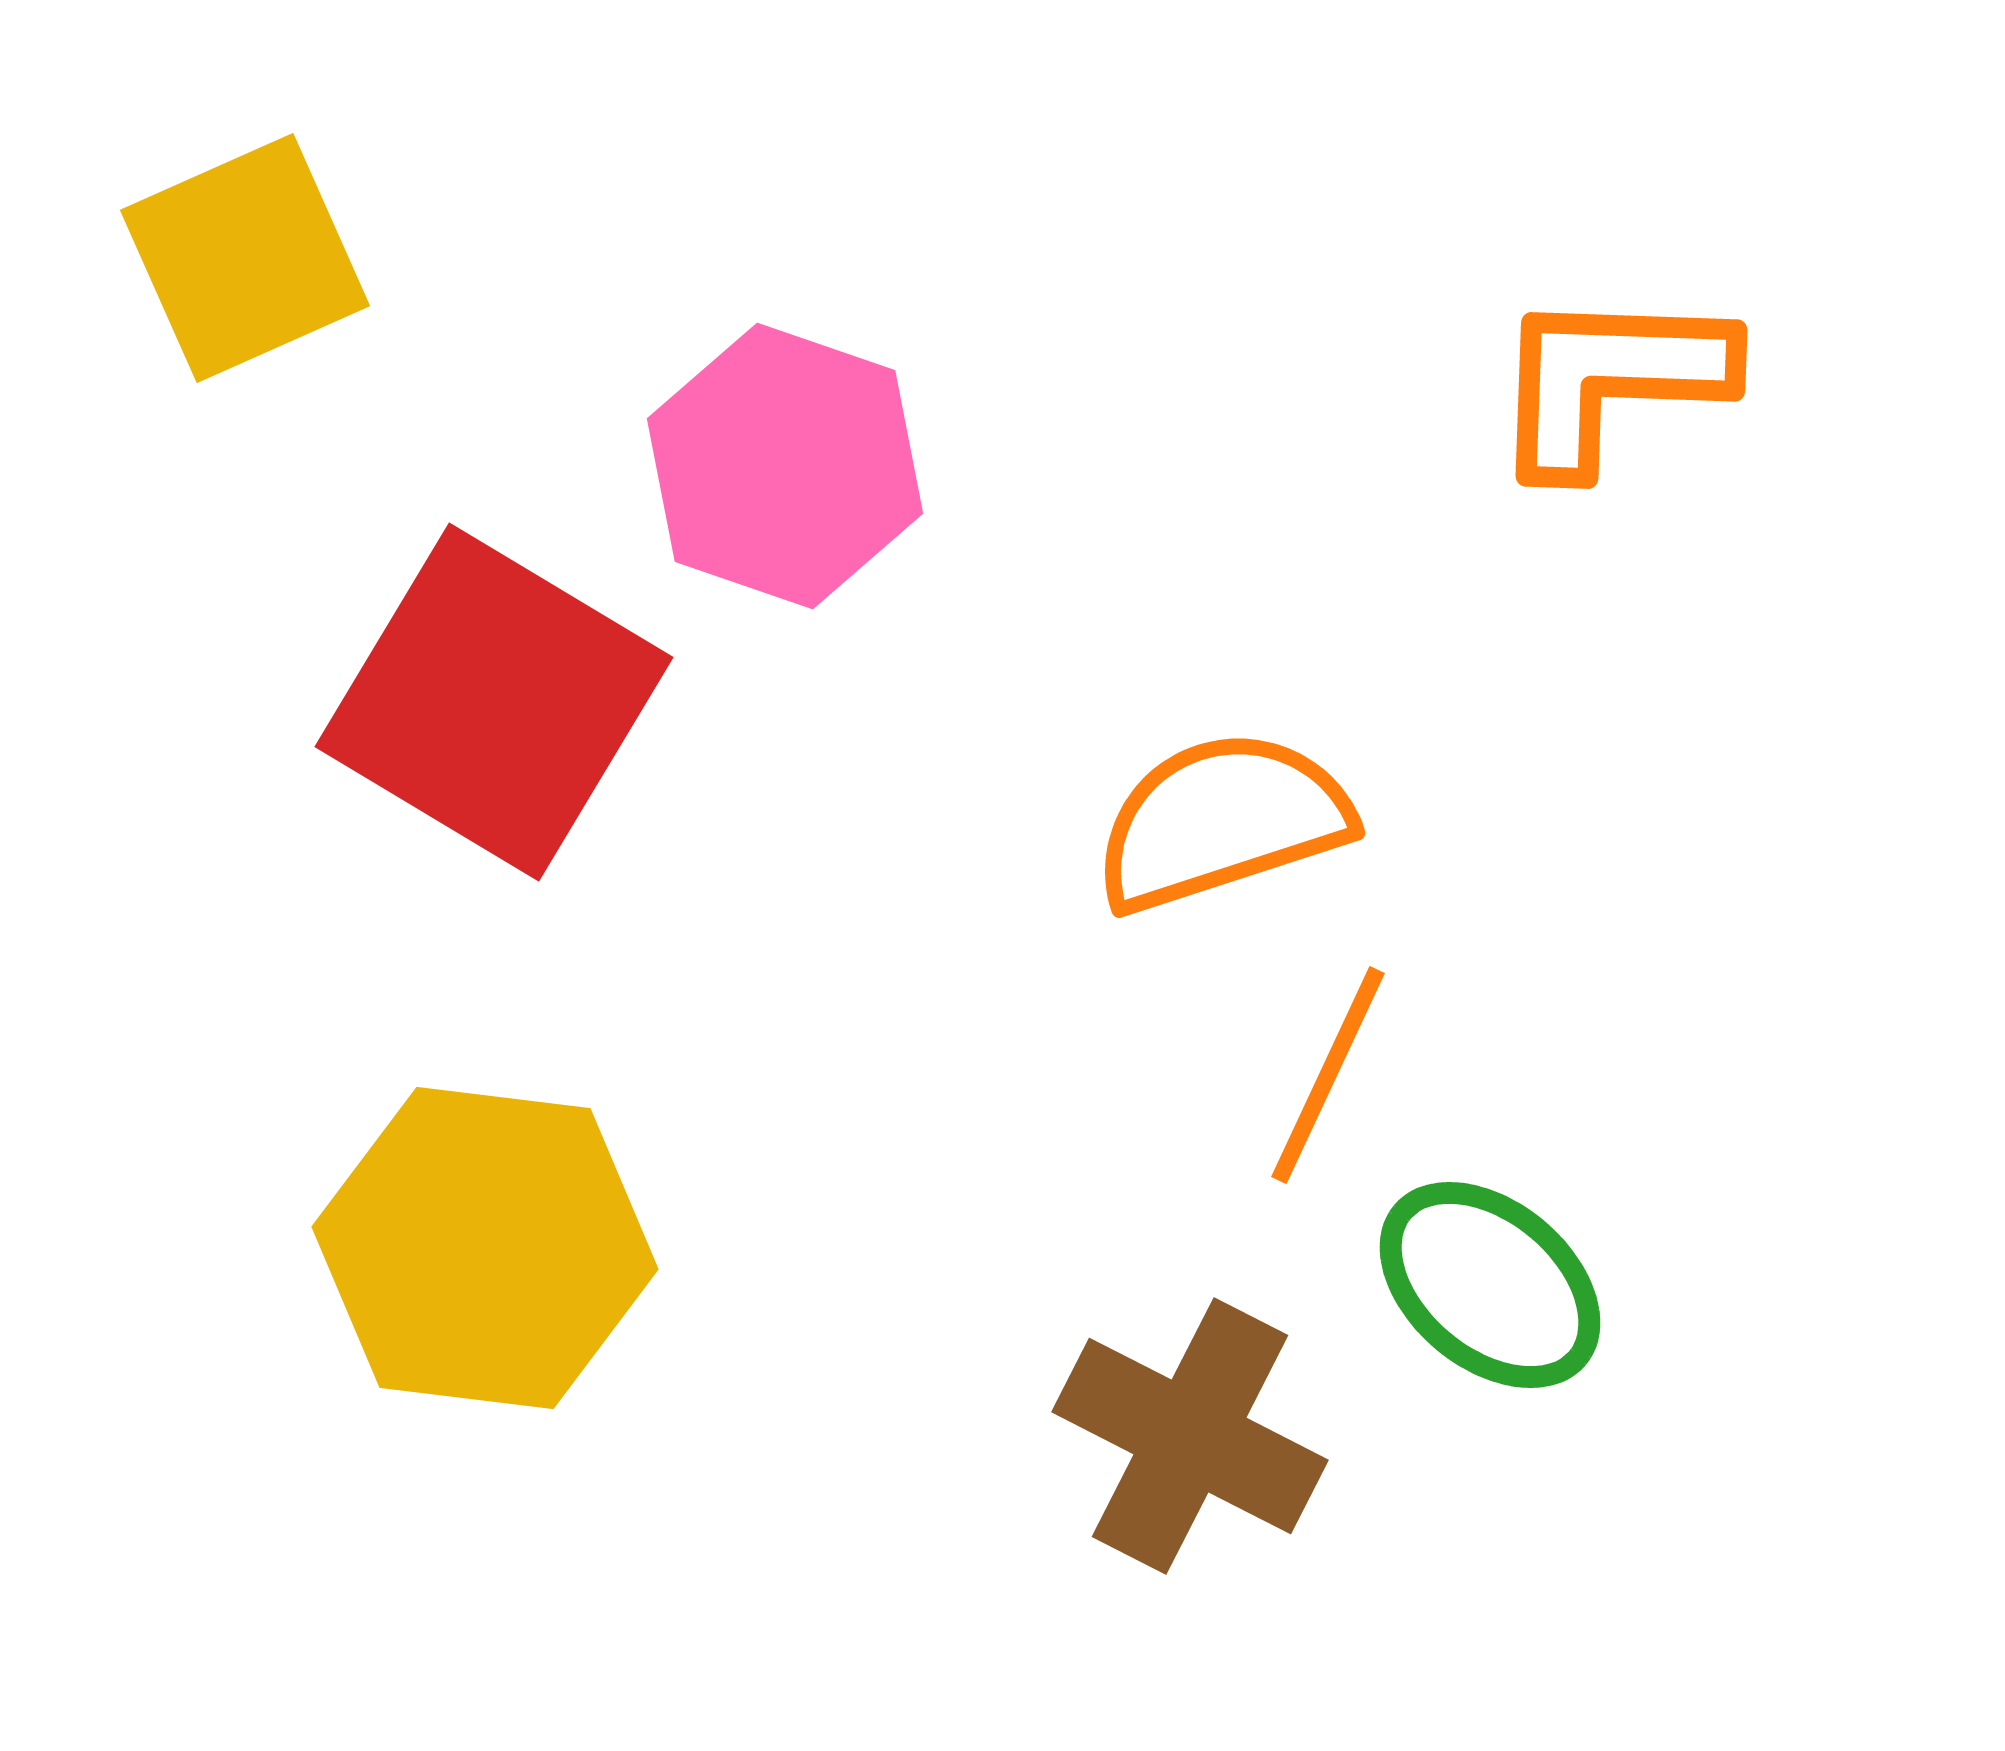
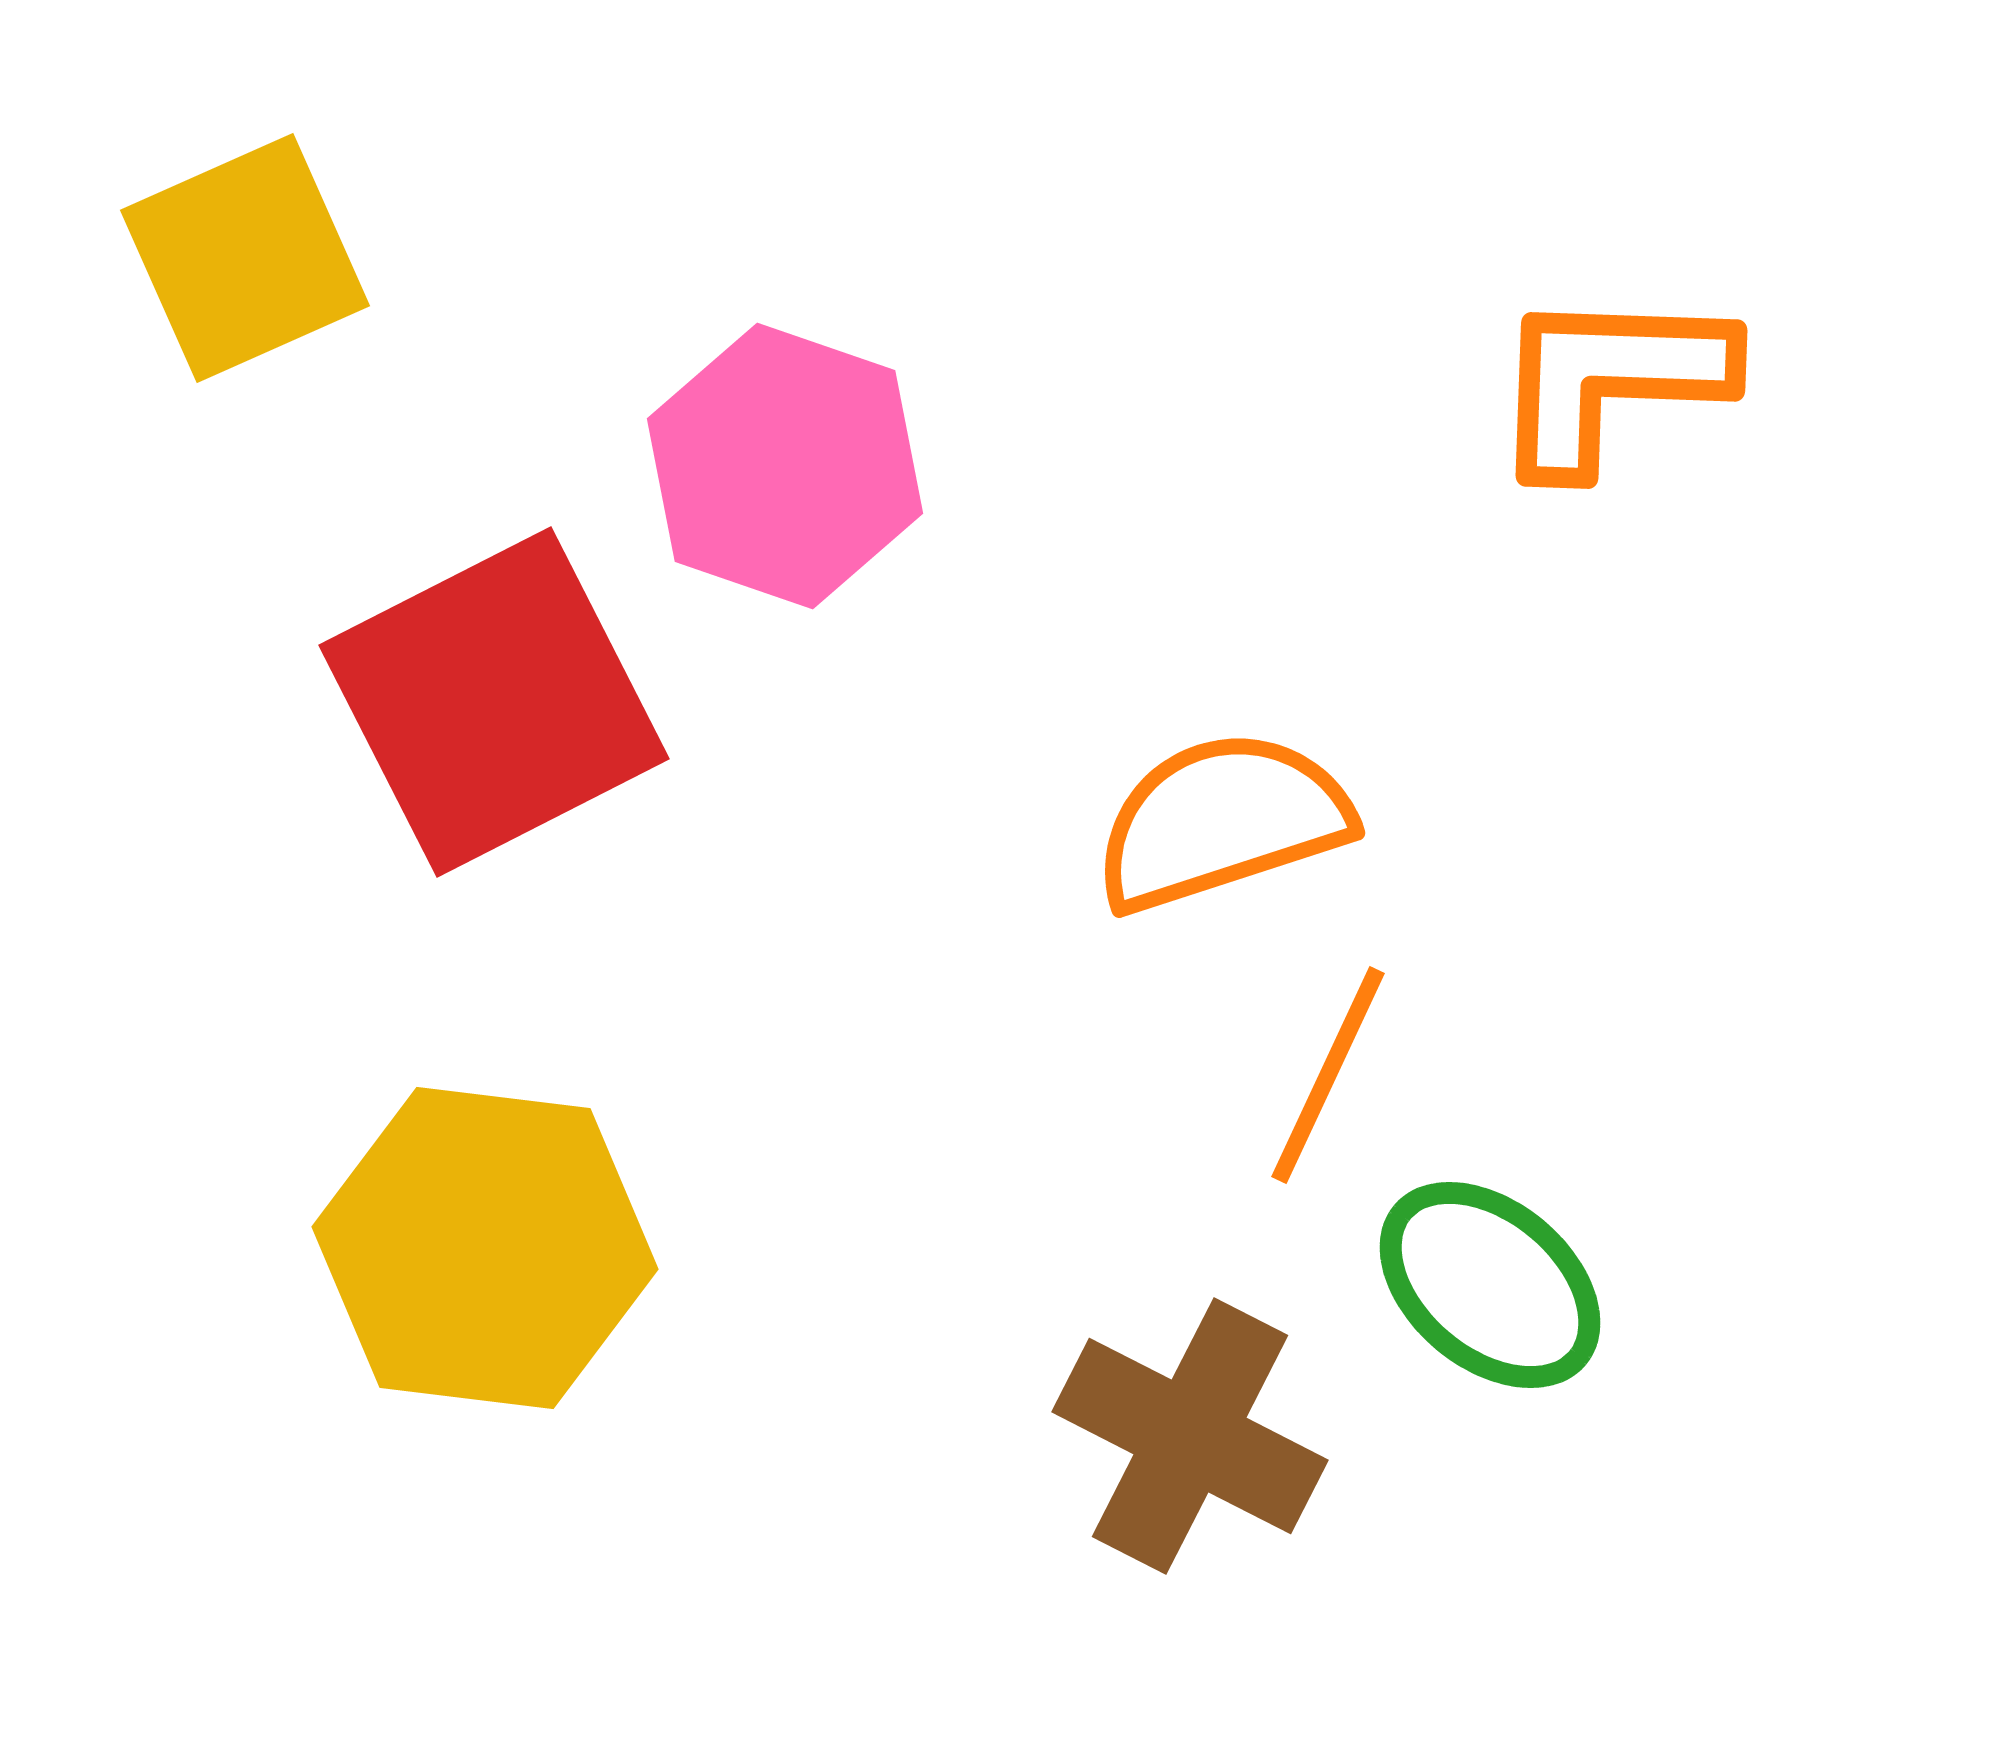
red square: rotated 32 degrees clockwise
